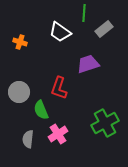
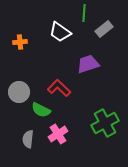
orange cross: rotated 24 degrees counterclockwise
red L-shape: rotated 115 degrees clockwise
green semicircle: rotated 42 degrees counterclockwise
